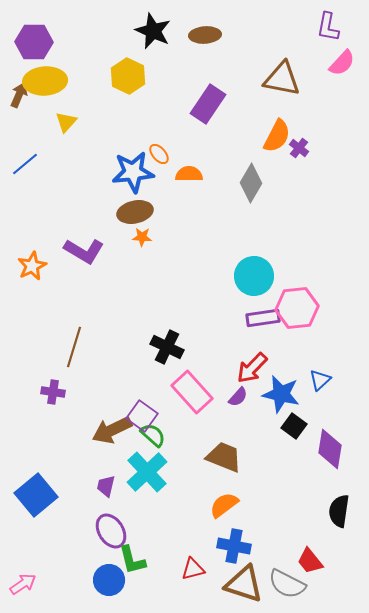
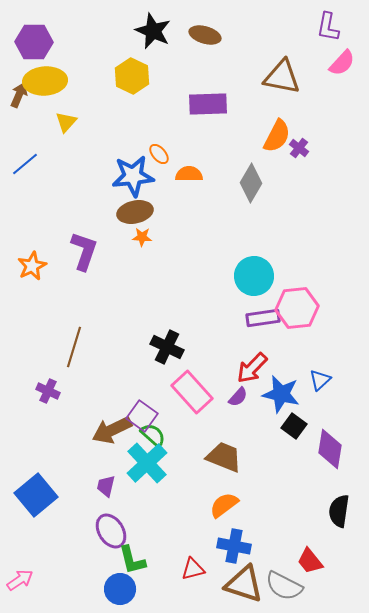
brown ellipse at (205, 35): rotated 20 degrees clockwise
yellow hexagon at (128, 76): moved 4 px right
brown triangle at (282, 79): moved 2 px up
purple rectangle at (208, 104): rotated 54 degrees clockwise
blue star at (133, 172): moved 4 px down
purple L-shape at (84, 251): rotated 102 degrees counterclockwise
purple cross at (53, 392): moved 5 px left, 1 px up; rotated 15 degrees clockwise
cyan cross at (147, 472): moved 9 px up
blue circle at (109, 580): moved 11 px right, 9 px down
pink arrow at (23, 584): moved 3 px left, 4 px up
gray semicircle at (287, 584): moved 3 px left, 2 px down
